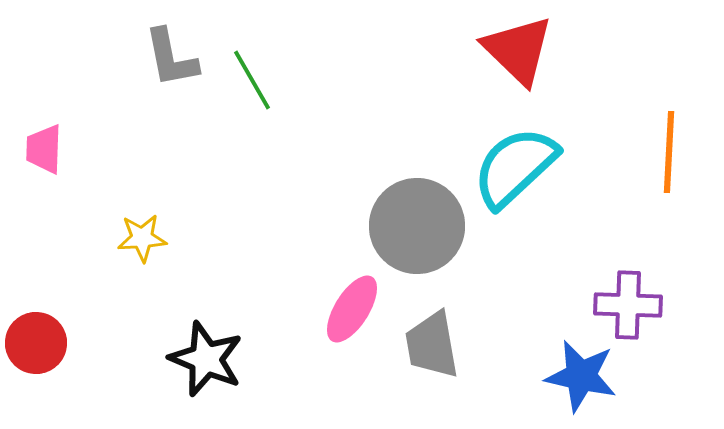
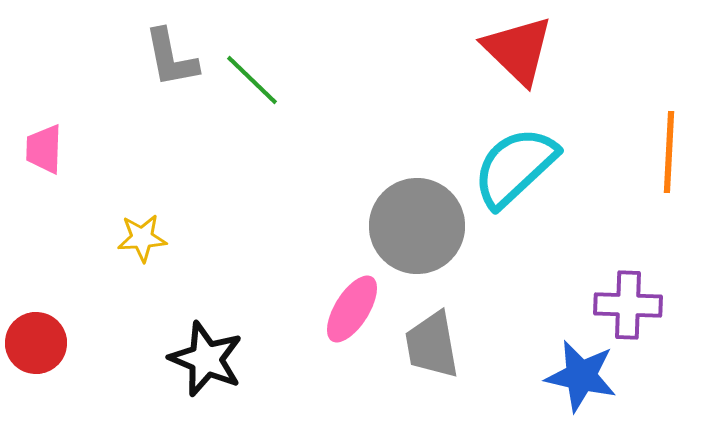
green line: rotated 16 degrees counterclockwise
